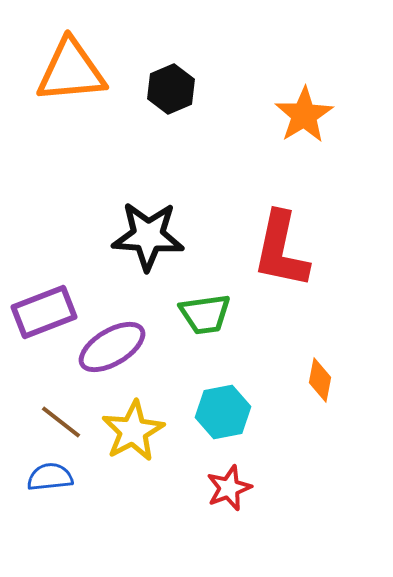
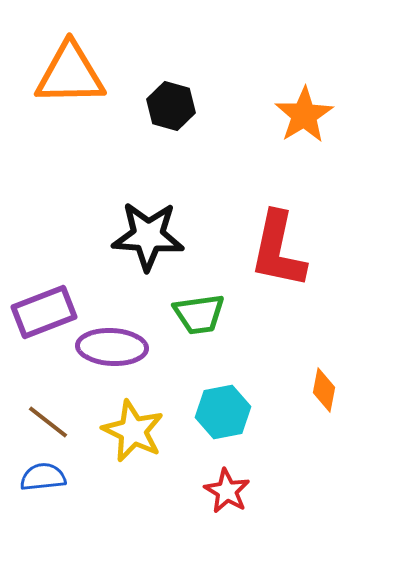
orange triangle: moved 1 px left, 3 px down; rotated 4 degrees clockwise
black hexagon: moved 17 px down; rotated 21 degrees counterclockwise
red L-shape: moved 3 px left
green trapezoid: moved 6 px left
purple ellipse: rotated 34 degrees clockwise
orange diamond: moved 4 px right, 10 px down
brown line: moved 13 px left
yellow star: rotated 18 degrees counterclockwise
blue semicircle: moved 7 px left
red star: moved 2 px left, 3 px down; rotated 21 degrees counterclockwise
